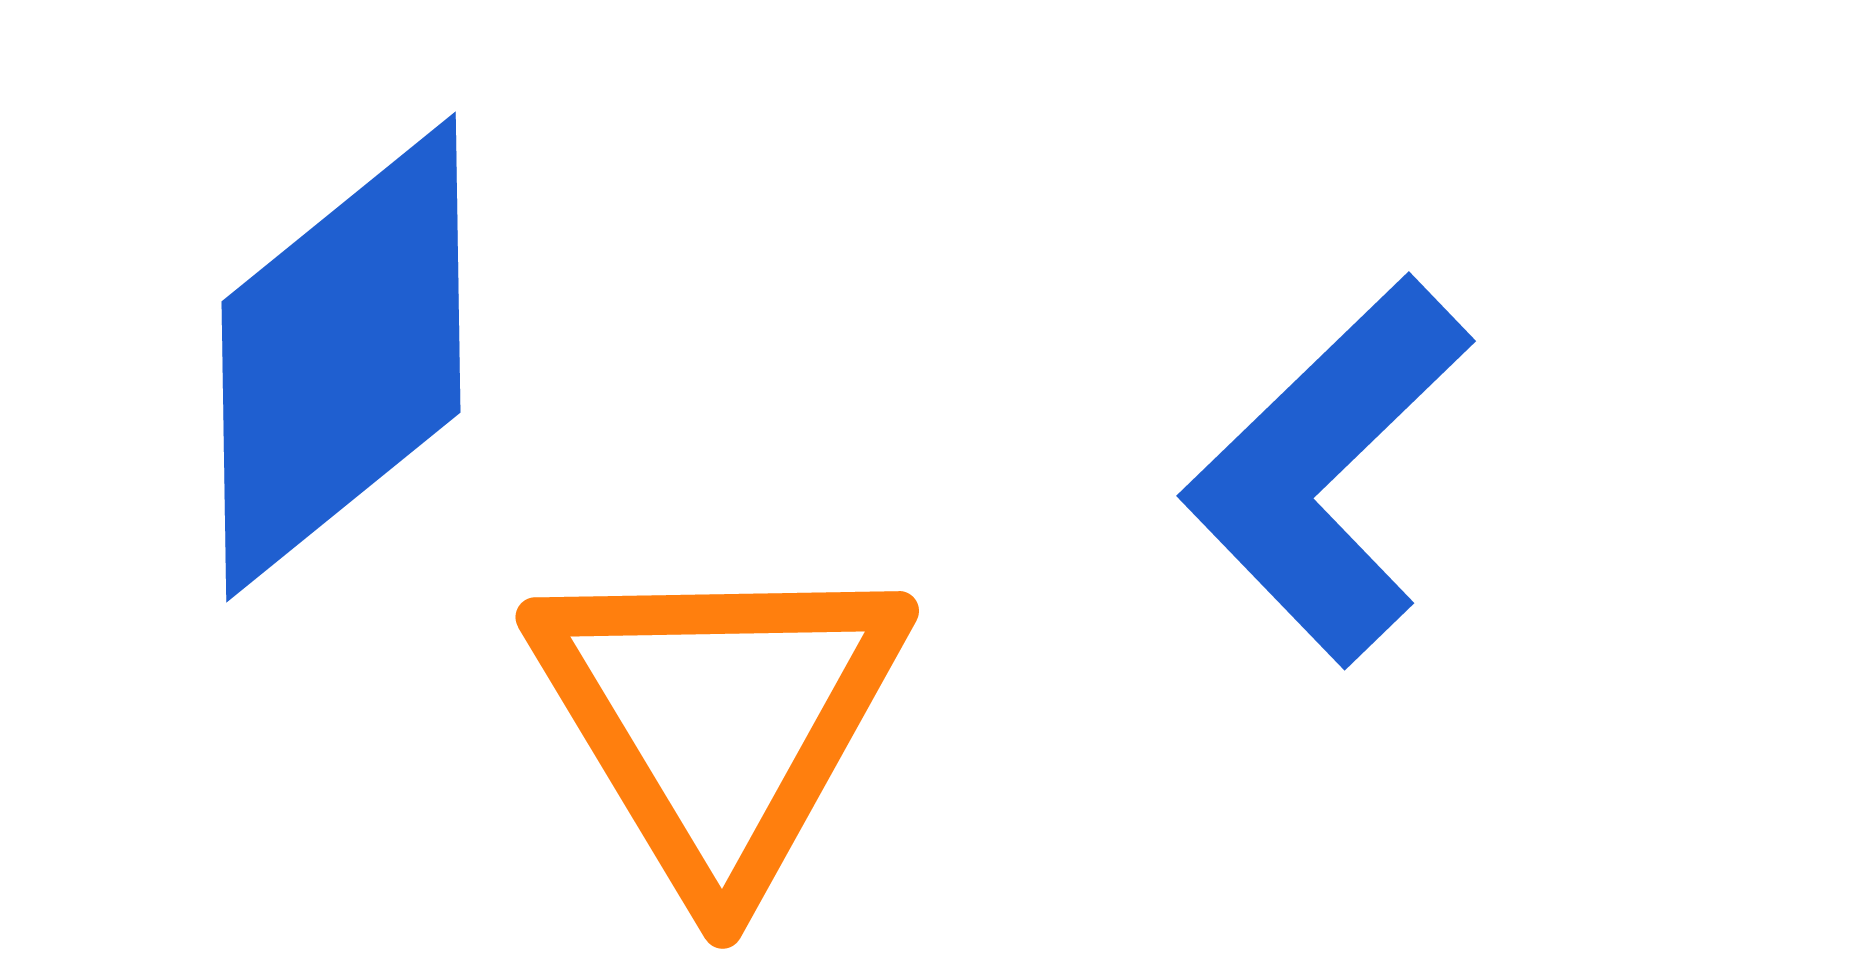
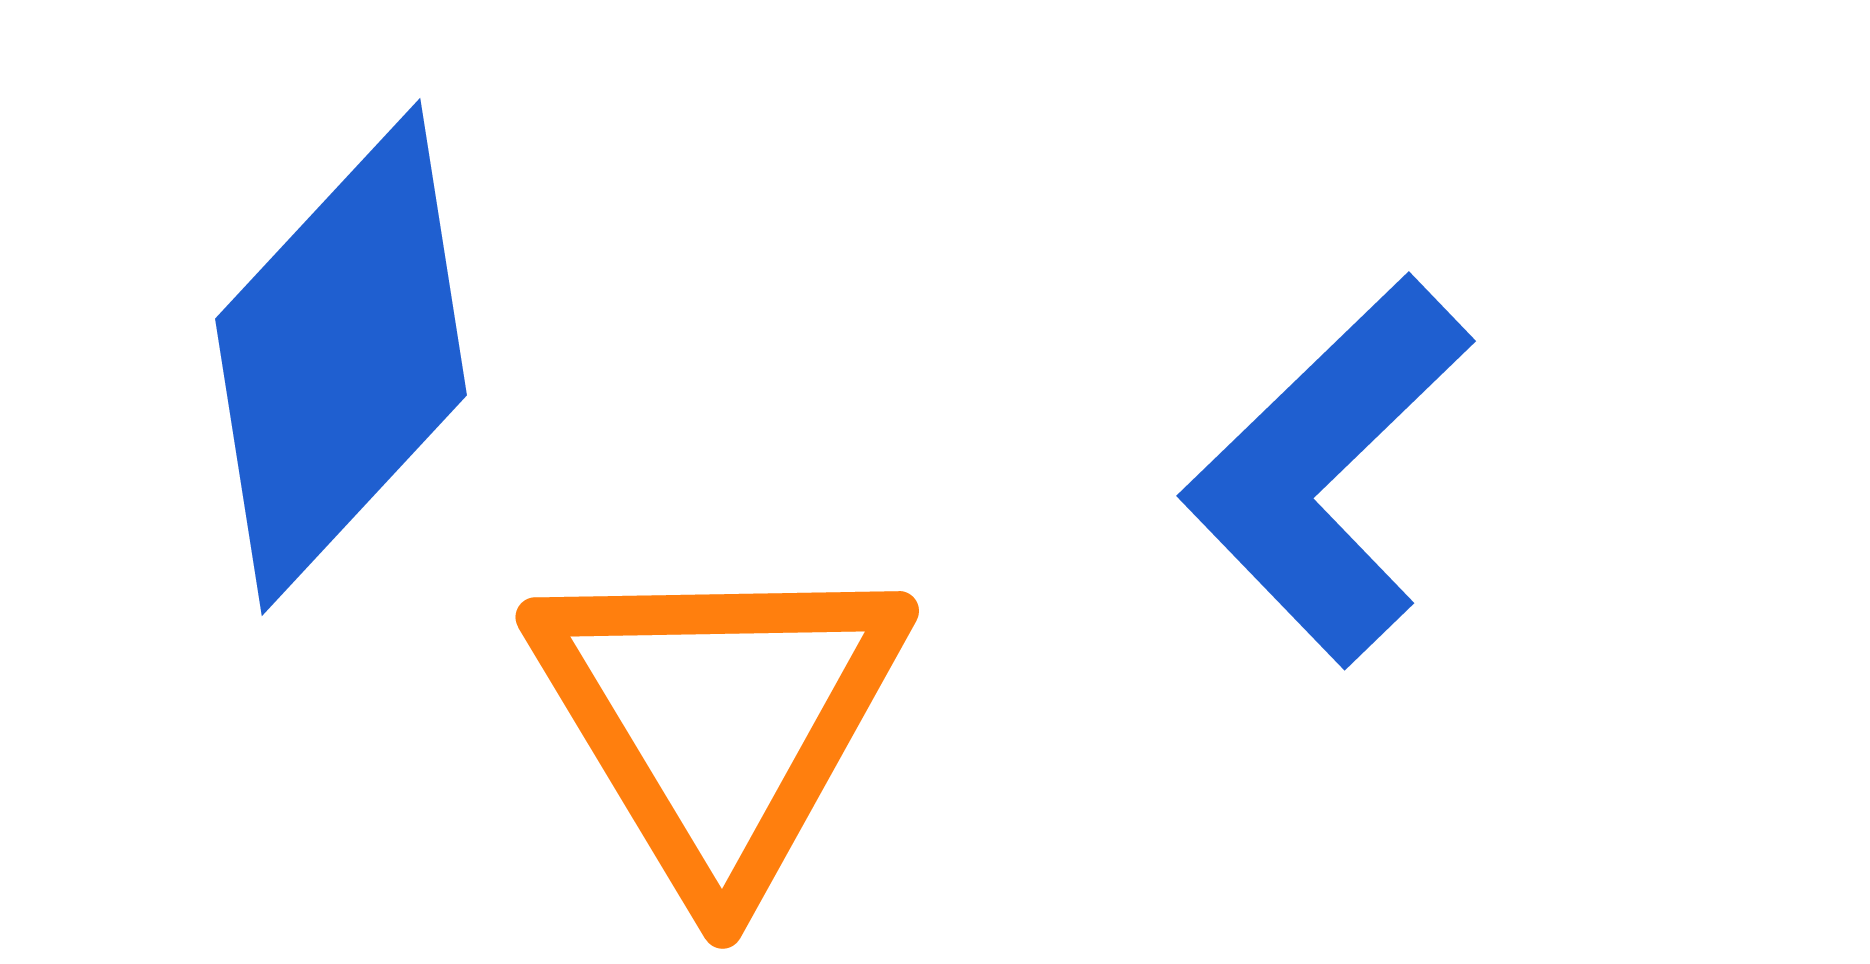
blue diamond: rotated 8 degrees counterclockwise
